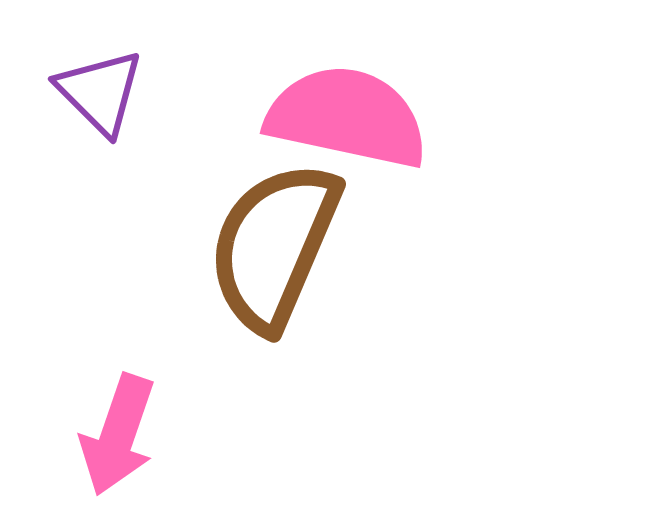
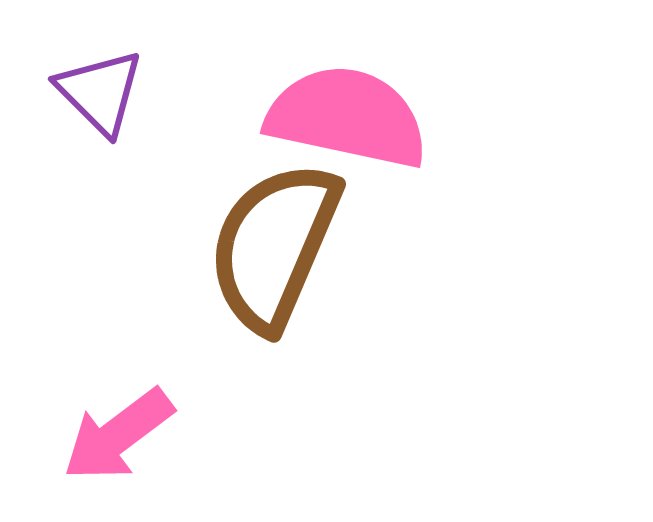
pink arrow: rotated 34 degrees clockwise
